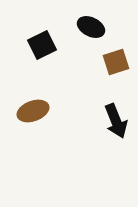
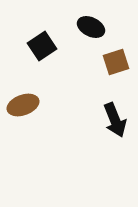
black square: moved 1 px down; rotated 8 degrees counterclockwise
brown ellipse: moved 10 px left, 6 px up
black arrow: moved 1 px left, 1 px up
